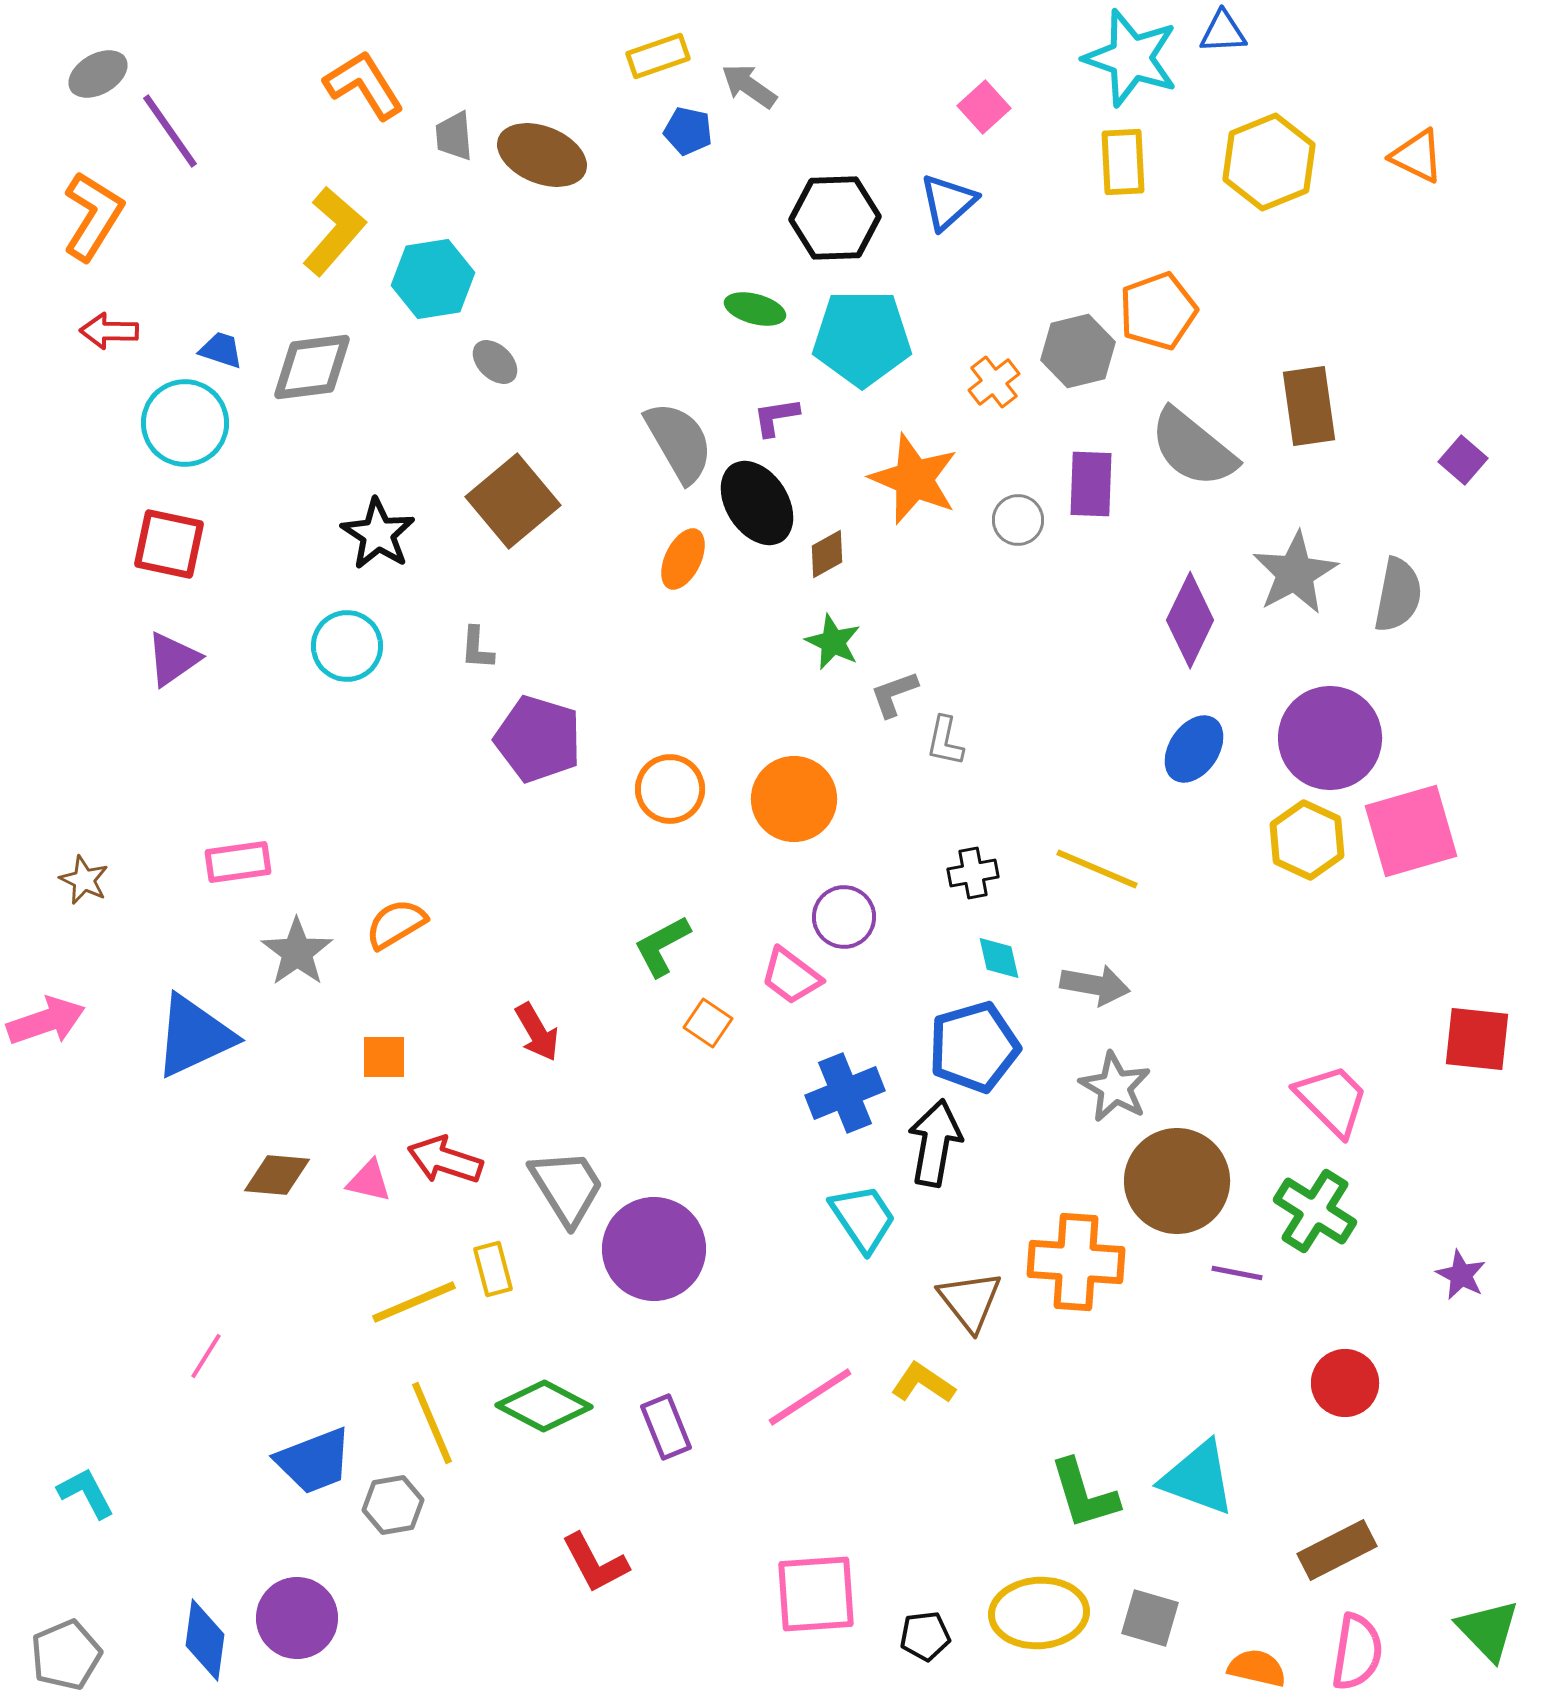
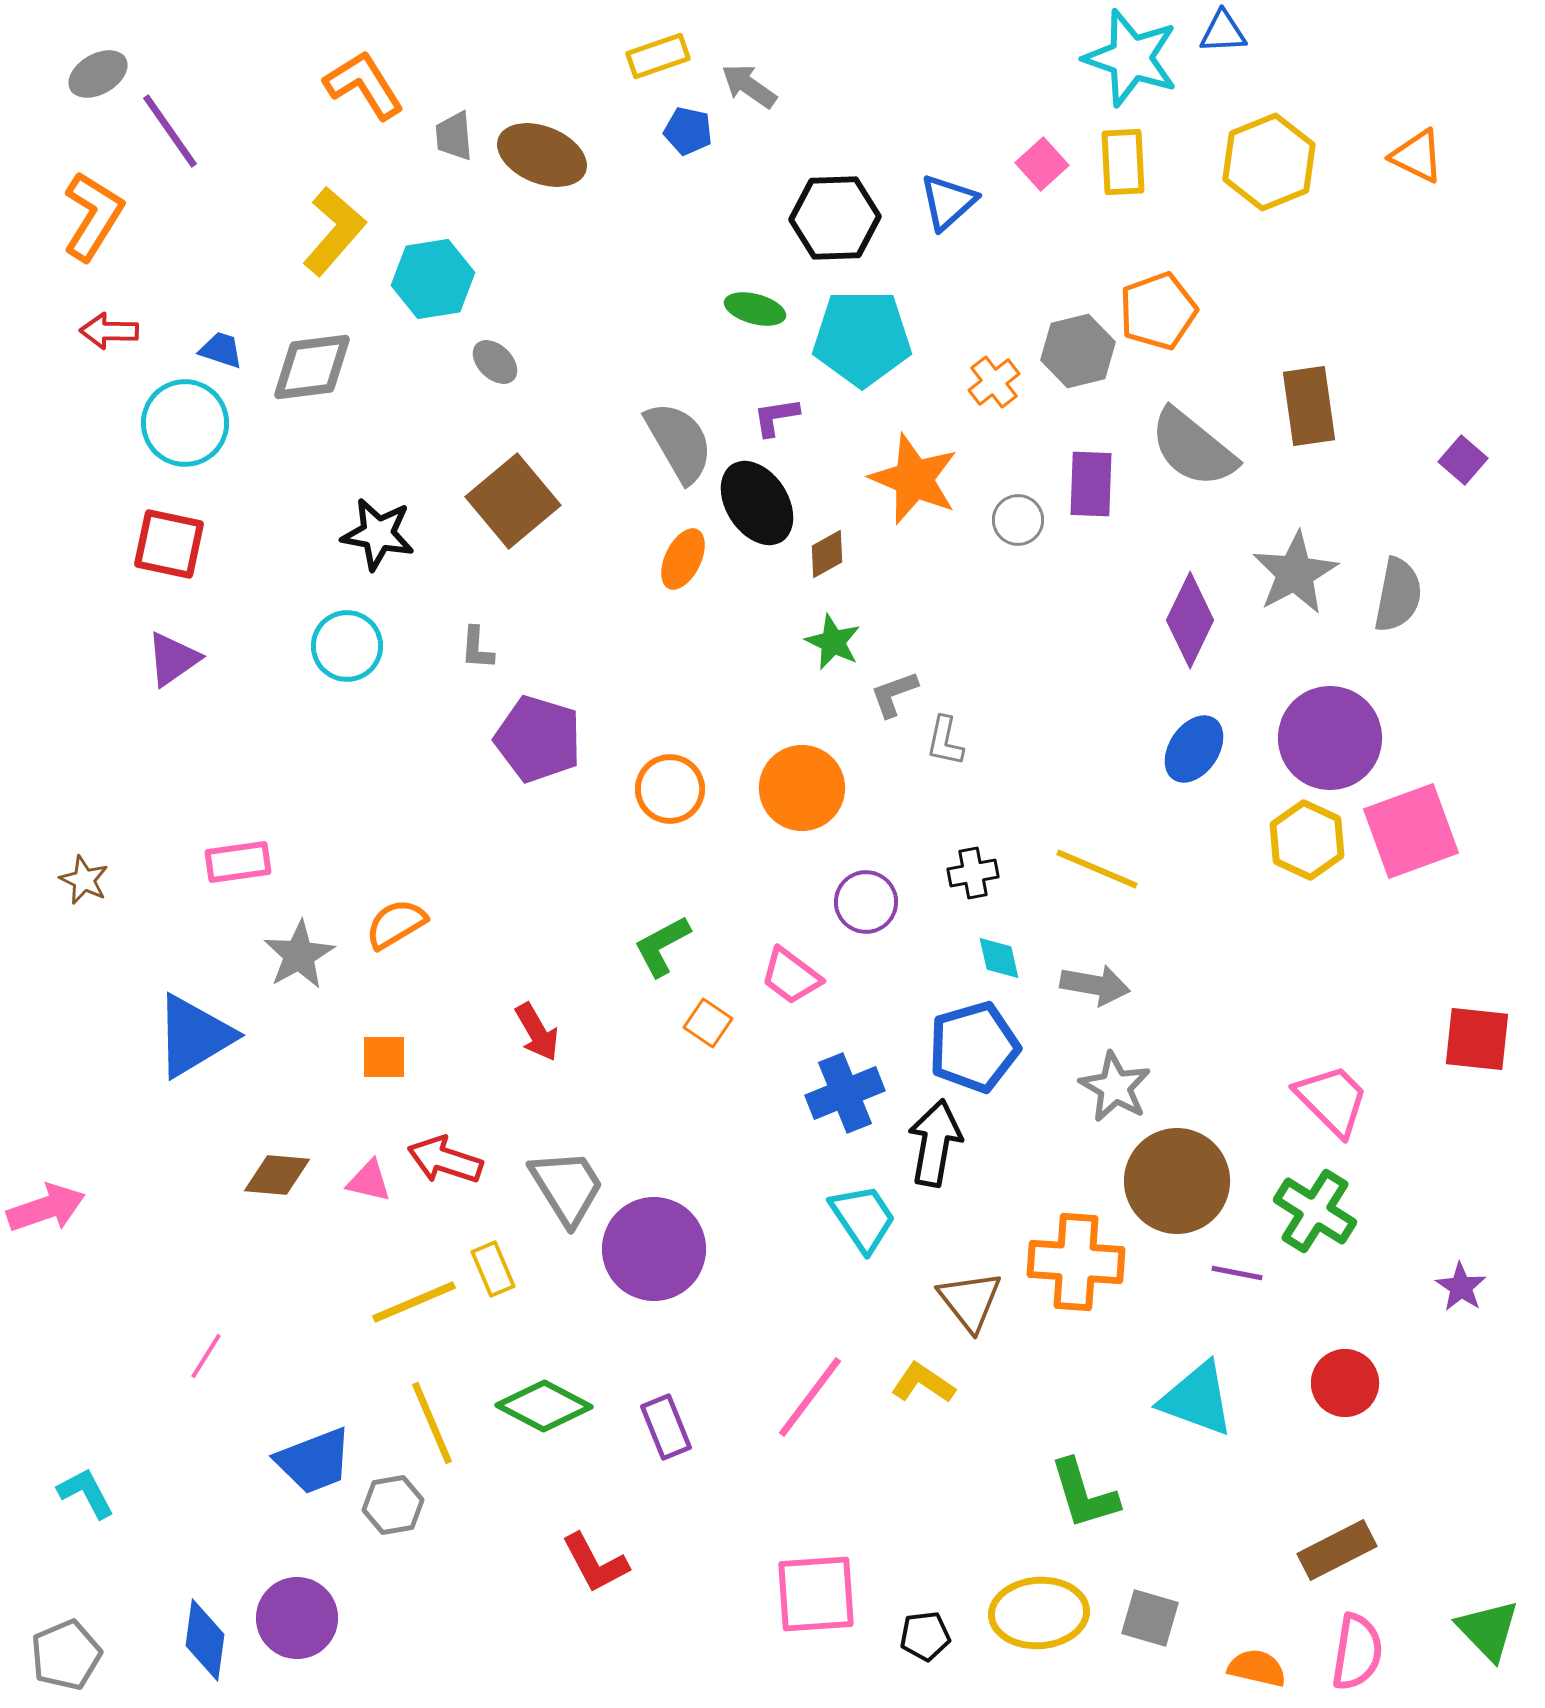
pink square at (984, 107): moved 58 px right, 57 px down
black star at (378, 534): rotated 22 degrees counterclockwise
orange circle at (794, 799): moved 8 px right, 11 px up
pink square at (1411, 831): rotated 4 degrees counterclockwise
purple circle at (844, 917): moved 22 px right, 15 px up
gray star at (297, 952): moved 2 px right, 3 px down; rotated 6 degrees clockwise
pink arrow at (46, 1021): moved 187 px down
blue triangle at (194, 1036): rotated 6 degrees counterclockwise
yellow rectangle at (493, 1269): rotated 8 degrees counterclockwise
purple star at (1461, 1275): moved 12 px down; rotated 6 degrees clockwise
pink line at (810, 1397): rotated 20 degrees counterclockwise
cyan triangle at (1198, 1478): moved 1 px left, 79 px up
